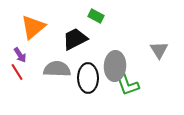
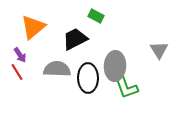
green L-shape: moved 1 px left, 3 px down
